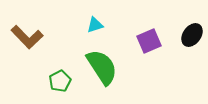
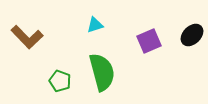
black ellipse: rotated 10 degrees clockwise
green semicircle: moved 5 px down; rotated 18 degrees clockwise
green pentagon: rotated 25 degrees counterclockwise
